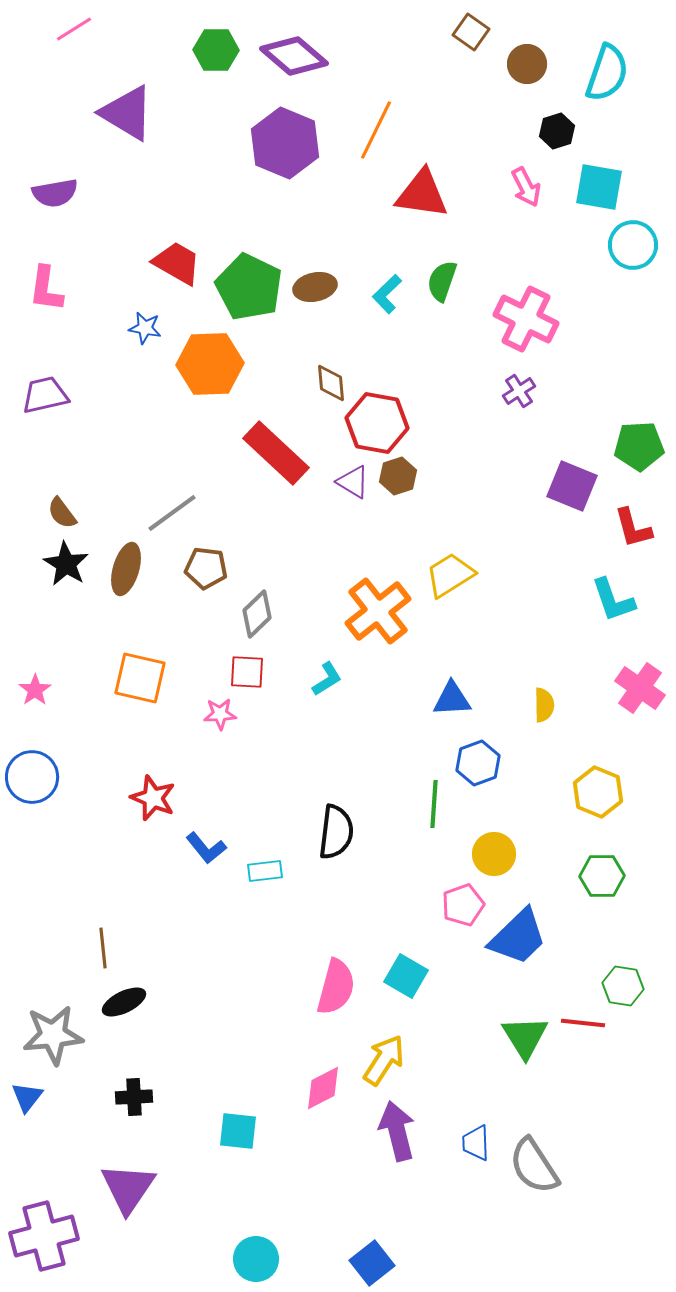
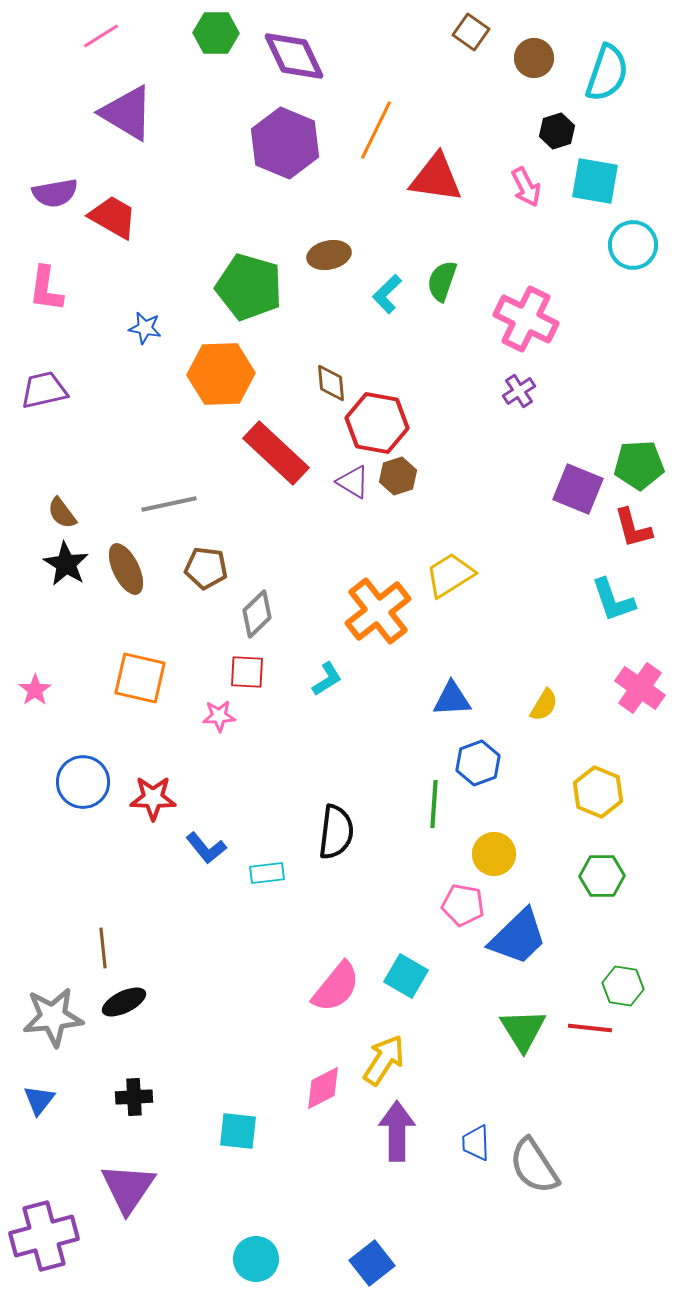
pink line at (74, 29): moved 27 px right, 7 px down
green hexagon at (216, 50): moved 17 px up
purple diamond at (294, 56): rotated 24 degrees clockwise
brown circle at (527, 64): moved 7 px right, 6 px up
cyan square at (599, 187): moved 4 px left, 6 px up
red triangle at (422, 194): moved 14 px right, 16 px up
red trapezoid at (177, 263): moved 64 px left, 46 px up
green pentagon at (249, 287): rotated 10 degrees counterclockwise
brown ellipse at (315, 287): moved 14 px right, 32 px up
orange hexagon at (210, 364): moved 11 px right, 10 px down
purple trapezoid at (45, 395): moved 1 px left, 5 px up
green pentagon at (639, 446): moved 19 px down
purple square at (572, 486): moved 6 px right, 3 px down
gray line at (172, 513): moved 3 px left, 9 px up; rotated 24 degrees clockwise
brown ellipse at (126, 569): rotated 42 degrees counterclockwise
yellow semicircle at (544, 705): rotated 32 degrees clockwise
pink star at (220, 714): moved 1 px left, 2 px down
blue circle at (32, 777): moved 51 px right, 5 px down
red star at (153, 798): rotated 21 degrees counterclockwise
cyan rectangle at (265, 871): moved 2 px right, 2 px down
pink pentagon at (463, 905): rotated 30 degrees clockwise
pink semicircle at (336, 987): rotated 24 degrees clockwise
red line at (583, 1023): moved 7 px right, 5 px down
gray star at (53, 1035): moved 18 px up
green triangle at (525, 1037): moved 2 px left, 7 px up
blue triangle at (27, 1097): moved 12 px right, 3 px down
purple arrow at (397, 1131): rotated 14 degrees clockwise
